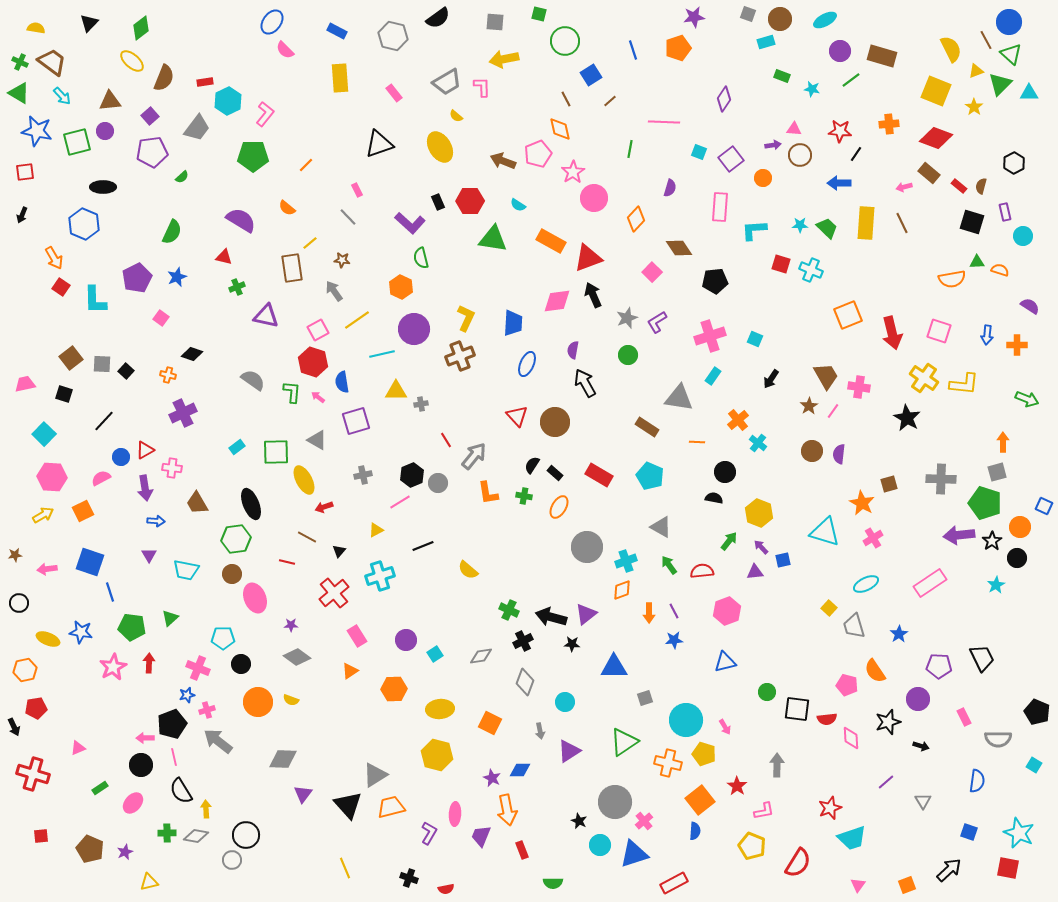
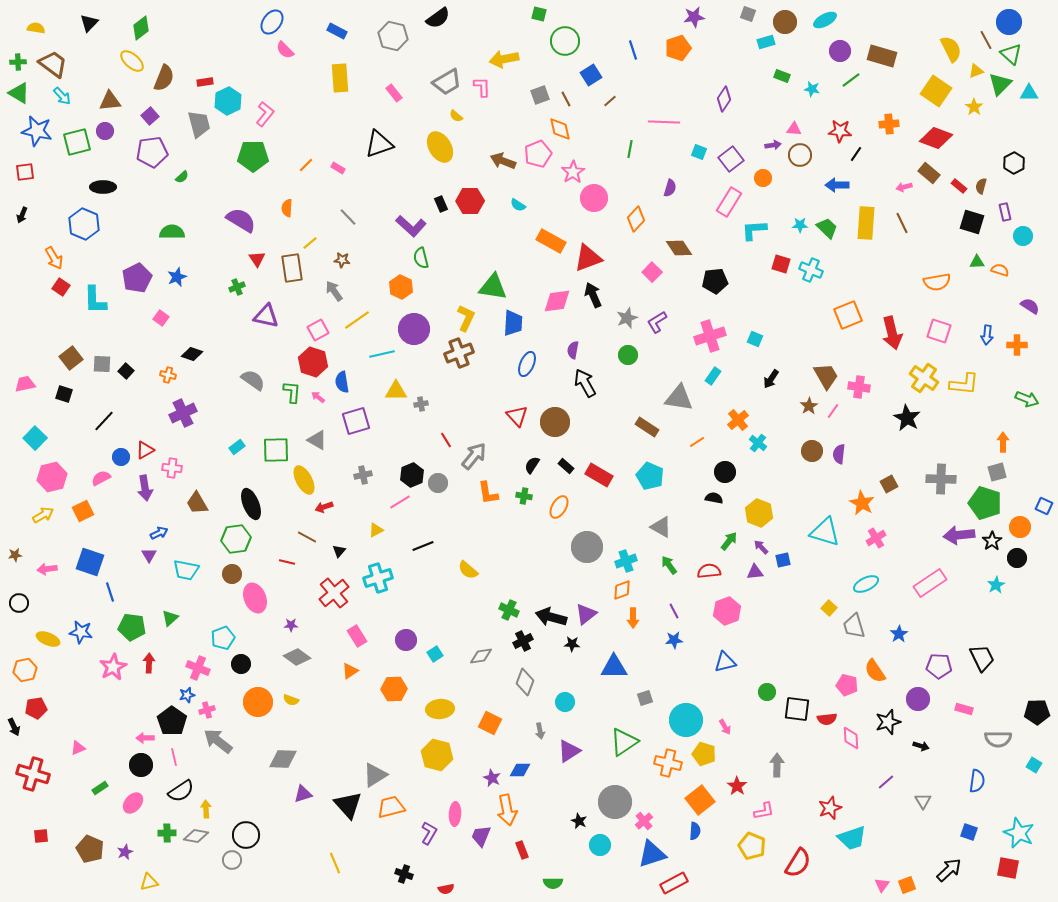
brown circle at (780, 19): moved 5 px right, 3 px down
gray square at (495, 22): moved 45 px right, 73 px down; rotated 24 degrees counterclockwise
green cross at (20, 62): moved 2 px left; rotated 28 degrees counterclockwise
brown trapezoid at (52, 62): moved 1 px right, 2 px down
yellow square at (936, 91): rotated 12 degrees clockwise
gray trapezoid at (197, 128): moved 2 px right, 4 px up; rotated 52 degrees counterclockwise
blue arrow at (839, 183): moved 2 px left, 2 px down
pink rectangle at (357, 190): moved 19 px left, 22 px up; rotated 32 degrees counterclockwise
black rectangle at (438, 202): moved 3 px right, 2 px down
pink rectangle at (720, 207): moved 9 px right, 5 px up; rotated 28 degrees clockwise
orange semicircle at (287, 208): rotated 54 degrees clockwise
purple L-shape at (410, 223): moved 1 px right, 3 px down
green semicircle at (172, 232): rotated 115 degrees counterclockwise
green triangle at (493, 239): moved 48 px down
red triangle at (224, 257): moved 33 px right, 2 px down; rotated 42 degrees clockwise
orange semicircle at (952, 279): moved 15 px left, 3 px down
brown cross at (460, 356): moved 1 px left, 3 px up
cyan square at (44, 434): moved 9 px left, 4 px down
orange line at (697, 442): rotated 35 degrees counterclockwise
green square at (276, 452): moved 2 px up
black rectangle at (555, 473): moved 11 px right, 7 px up
pink hexagon at (52, 477): rotated 16 degrees counterclockwise
brown square at (889, 484): rotated 12 degrees counterclockwise
blue arrow at (156, 521): moved 3 px right, 12 px down; rotated 30 degrees counterclockwise
pink cross at (873, 538): moved 3 px right
red semicircle at (702, 571): moved 7 px right
cyan cross at (380, 576): moved 2 px left, 2 px down
orange arrow at (649, 613): moved 16 px left, 5 px down
cyan pentagon at (223, 638): rotated 20 degrees counterclockwise
black pentagon at (1037, 712): rotated 25 degrees counterclockwise
pink rectangle at (964, 717): moved 8 px up; rotated 48 degrees counterclockwise
black pentagon at (172, 724): moved 3 px up; rotated 16 degrees counterclockwise
black semicircle at (181, 791): rotated 92 degrees counterclockwise
purple triangle at (303, 794): rotated 36 degrees clockwise
blue triangle at (634, 854): moved 18 px right
yellow line at (345, 868): moved 10 px left, 5 px up
black cross at (409, 878): moved 5 px left, 4 px up
pink triangle at (858, 885): moved 24 px right
